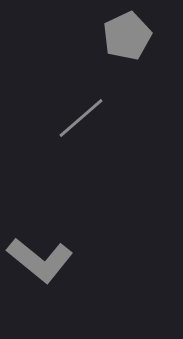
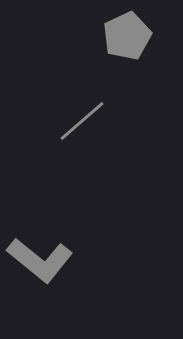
gray line: moved 1 px right, 3 px down
